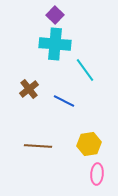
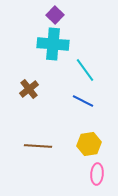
cyan cross: moved 2 px left
blue line: moved 19 px right
